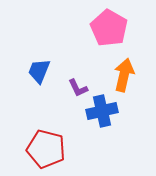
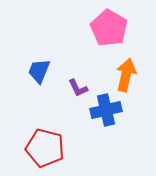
orange arrow: moved 2 px right
blue cross: moved 4 px right, 1 px up
red pentagon: moved 1 px left, 1 px up
